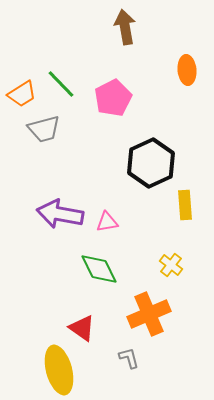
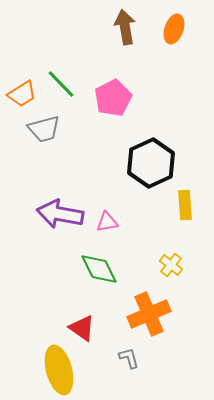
orange ellipse: moved 13 px left, 41 px up; rotated 24 degrees clockwise
